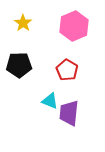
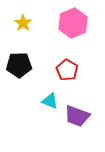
pink hexagon: moved 1 px left, 3 px up
purple trapezoid: moved 8 px right, 3 px down; rotated 76 degrees counterclockwise
